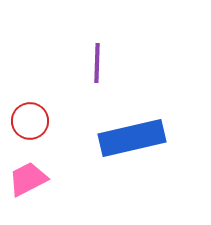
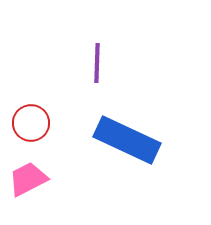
red circle: moved 1 px right, 2 px down
blue rectangle: moved 5 px left, 2 px down; rotated 38 degrees clockwise
